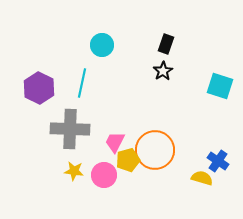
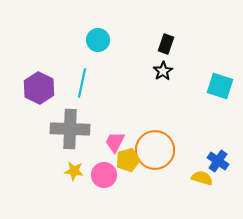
cyan circle: moved 4 px left, 5 px up
